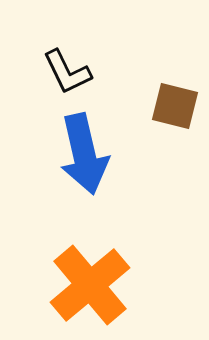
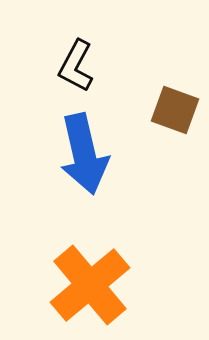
black L-shape: moved 9 px right, 6 px up; rotated 54 degrees clockwise
brown square: moved 4 px down; rotated 6 degrees clockwise
